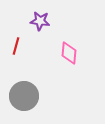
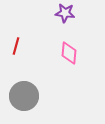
purple star: moved 25 px right, 8 px up
